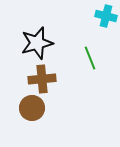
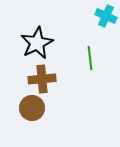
cyan cross: rotated 10 degrees clockwise
black star: rotated 12 degrees counterclockwise
green line: rotated 15 degrees clockwise
